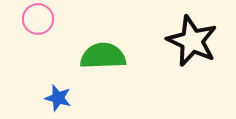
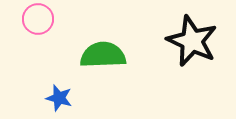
green semicircle: moved 1 px up
blue star: moved 1 px right
